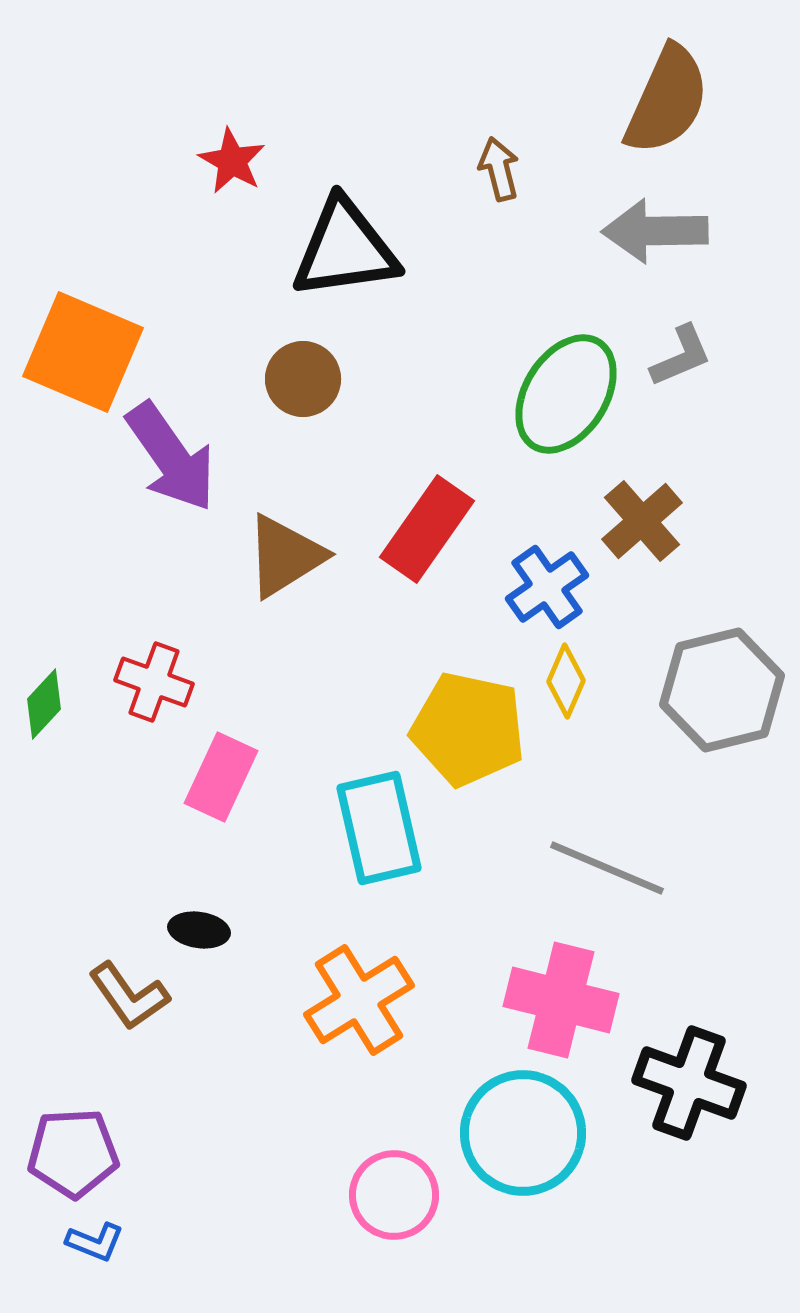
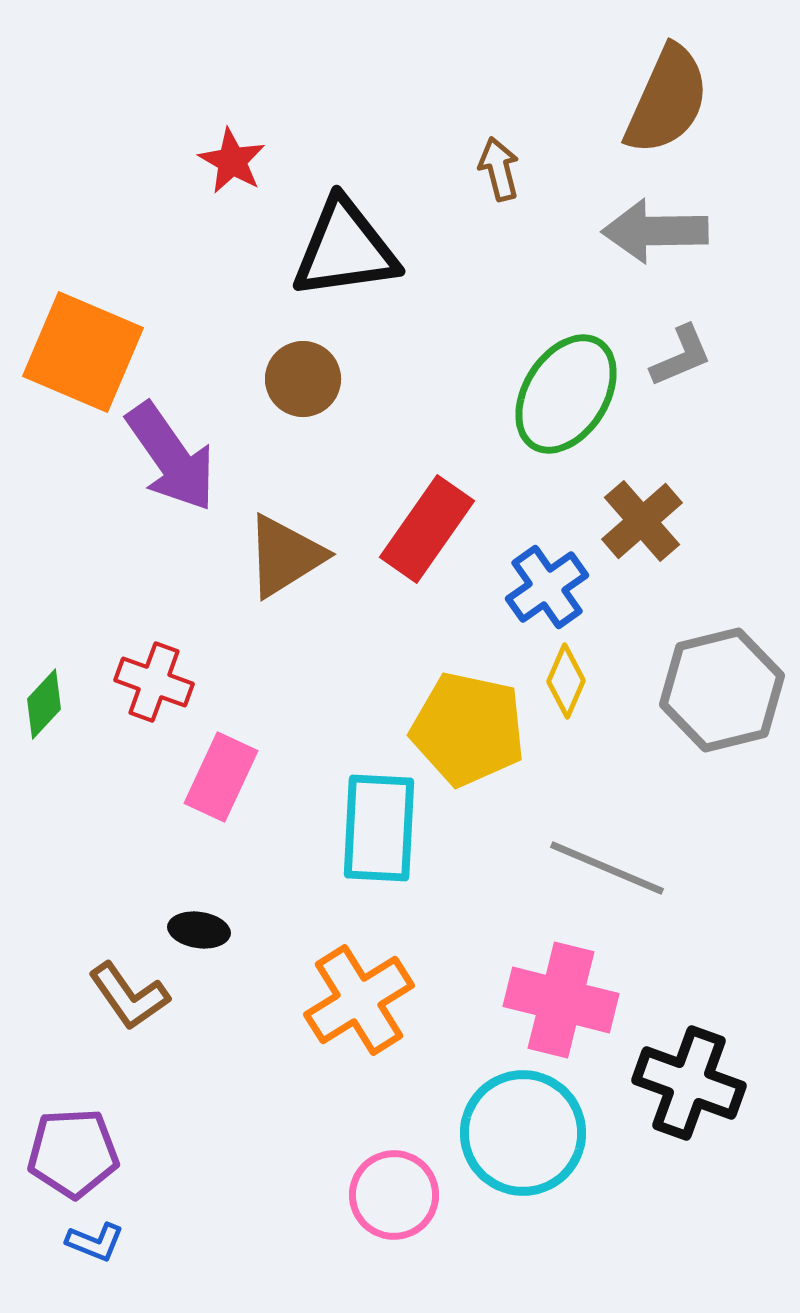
cyan rectangle: rotated 16 degrees clockwise
